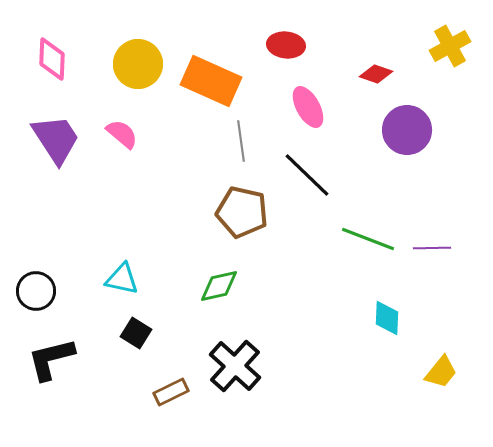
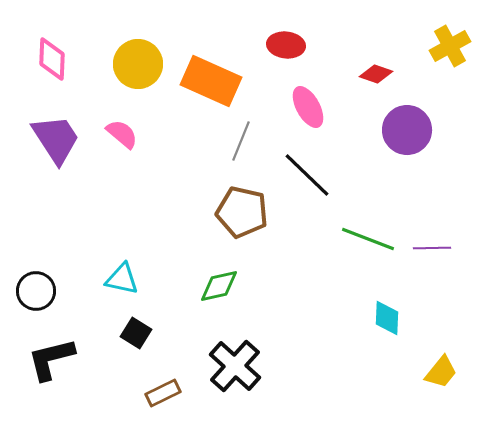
gray line: rotated 30 degrees clockwise
brown rectangle: moved 8 px left, 1 px down
